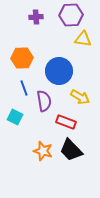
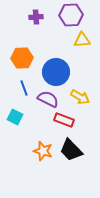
yellow triangle: moved 1 px left, 1 px down; rotated 12 degrees counterclockwise
blue circle: moved 3 px left, 1 px down
purple semicircle: moved 4 px right, 2 px up; rotated 55 degrees counterclockwise
red rectangle: moved 2 px left, 2 px up
